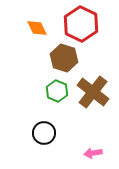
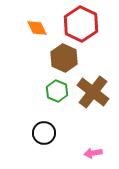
brown hexagon: rotated 8 degrees clockwise
